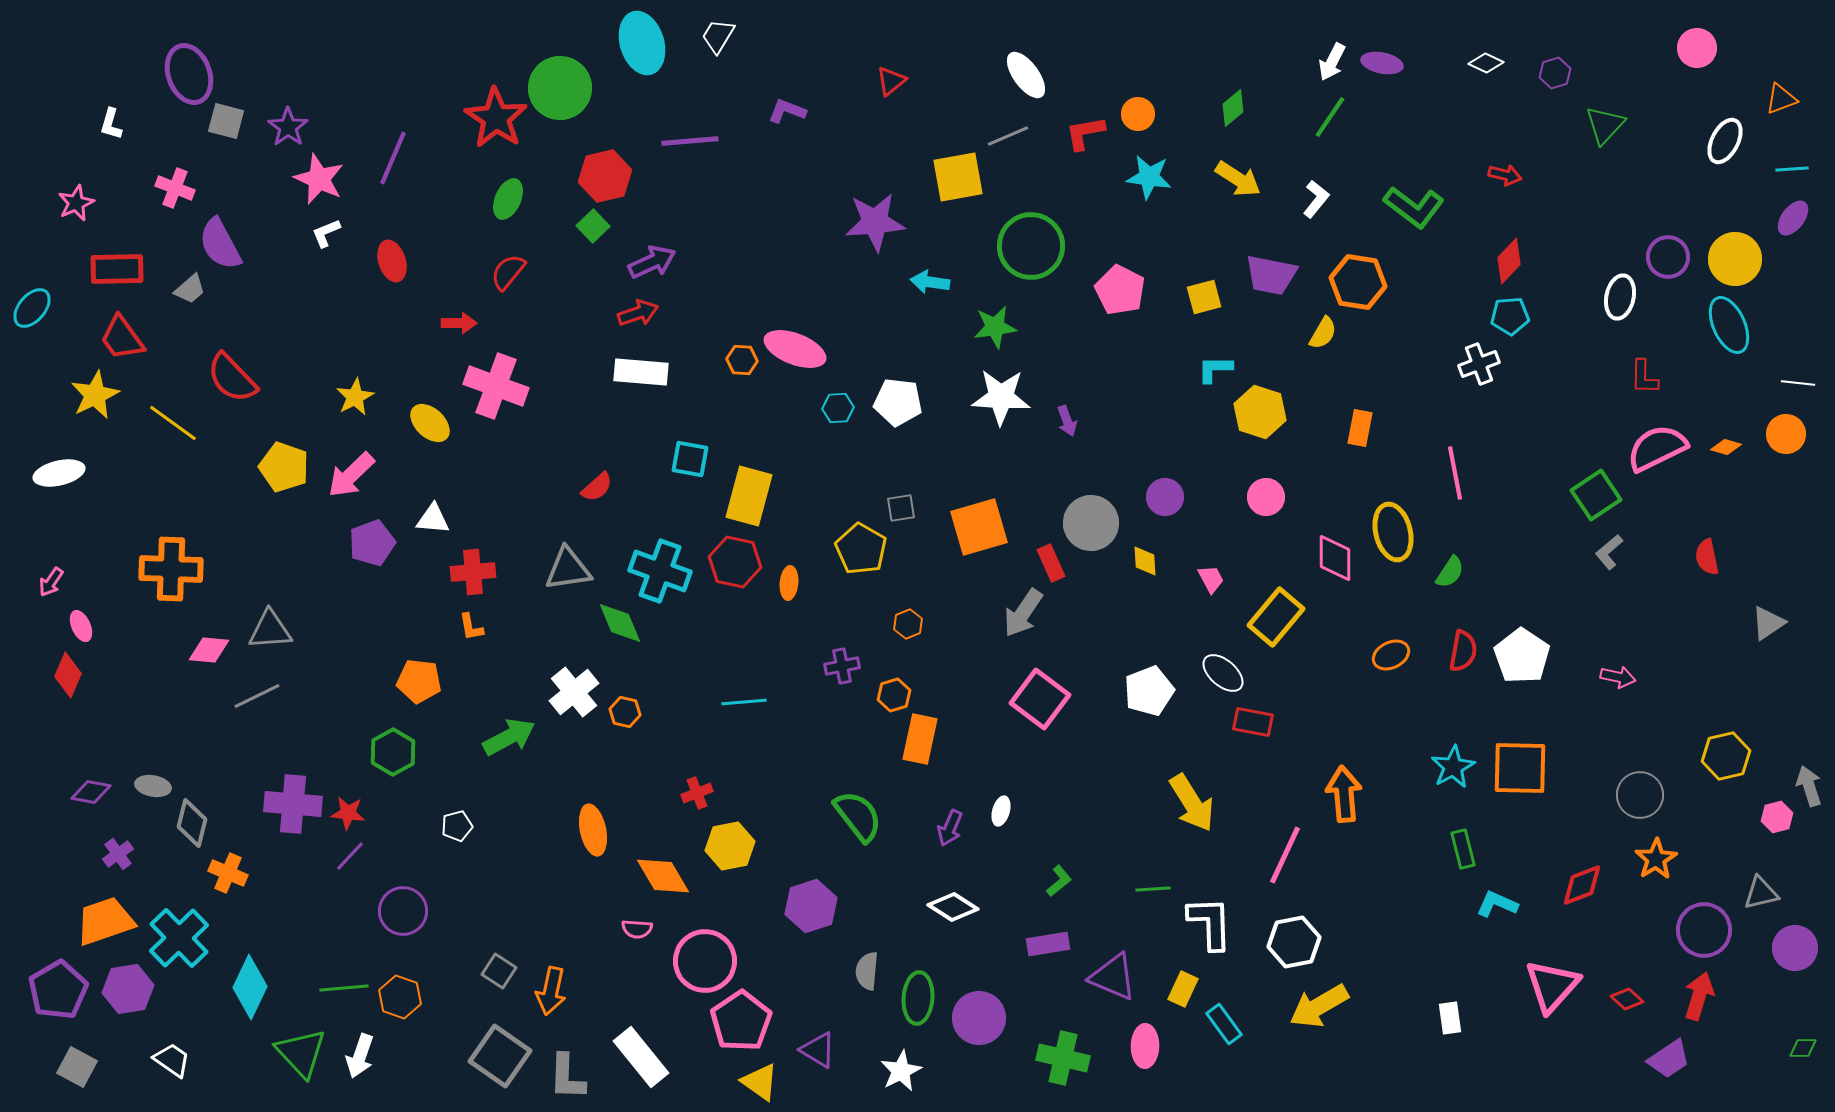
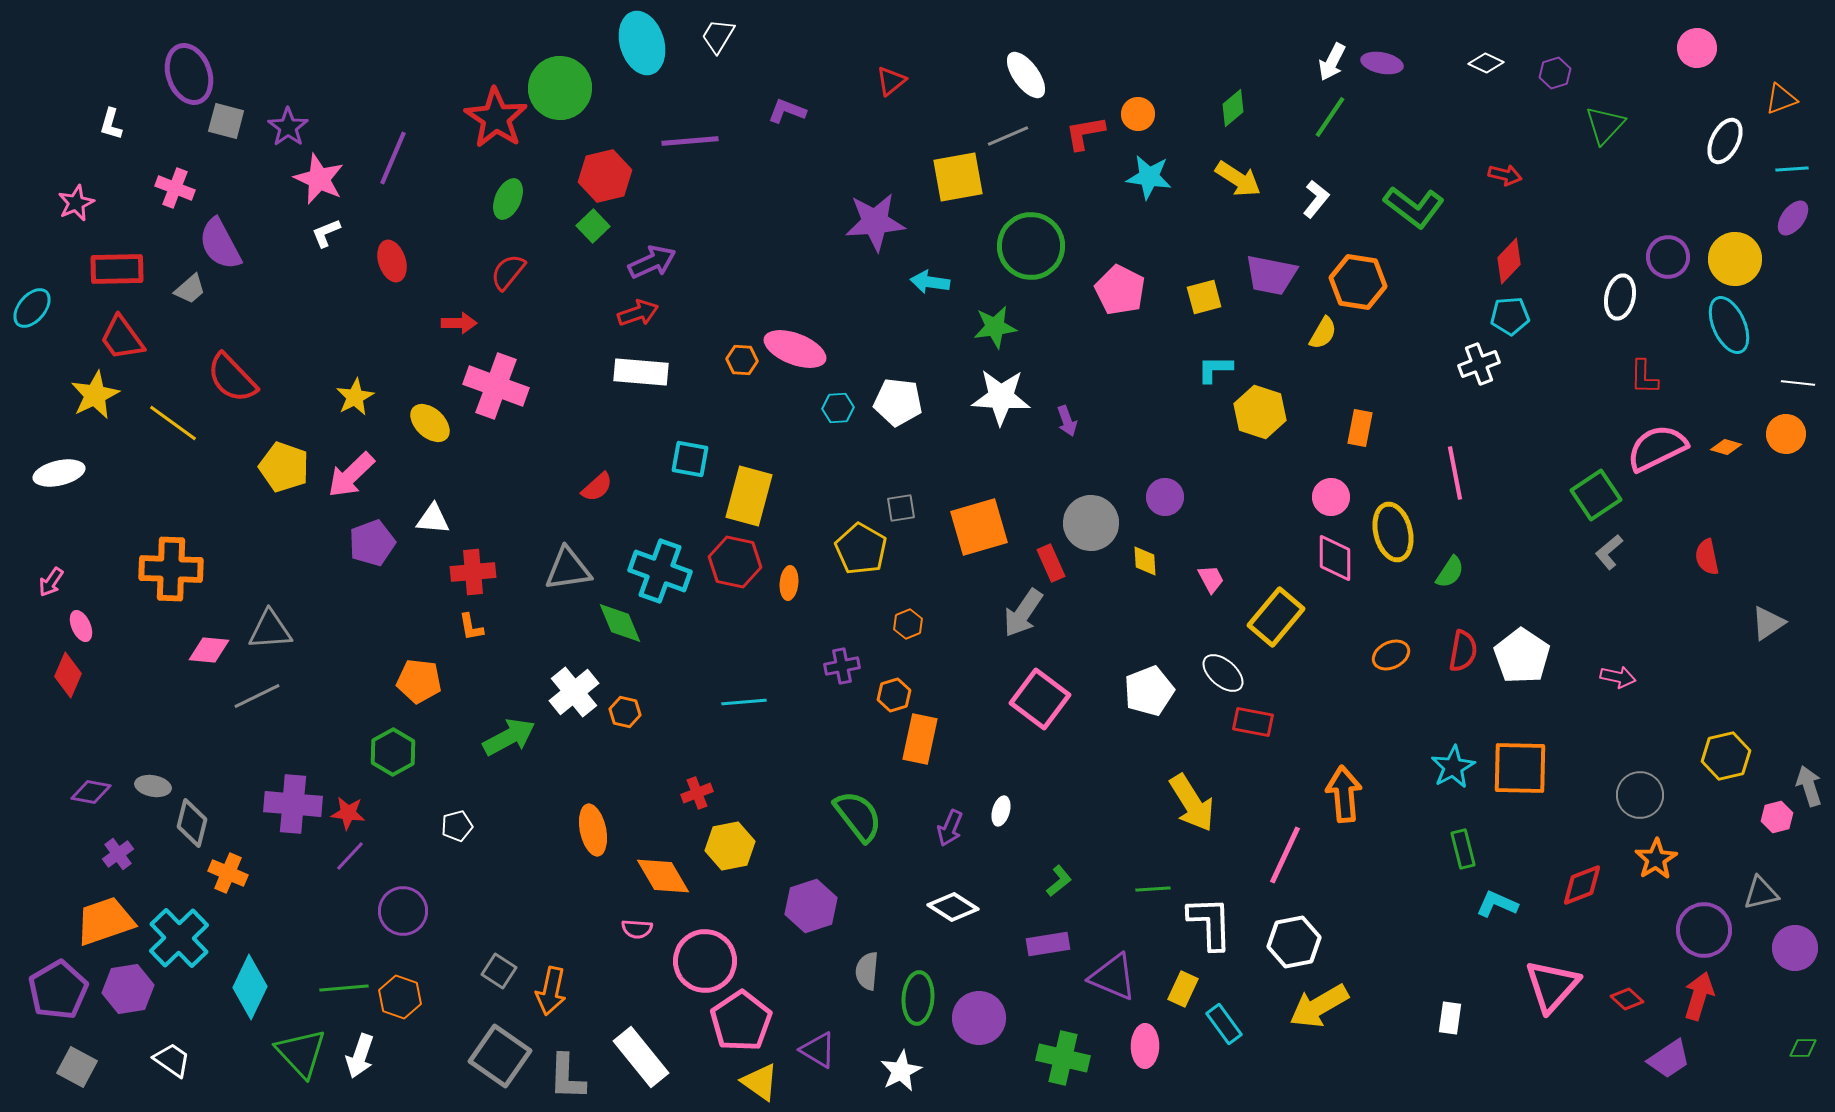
pink circle at (1266, 497): moved 65 px right
white rectangle at (1450, 1018): rotated 16 degrees clockwise
